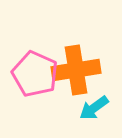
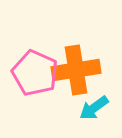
pink pentagon: moved 1 px up
